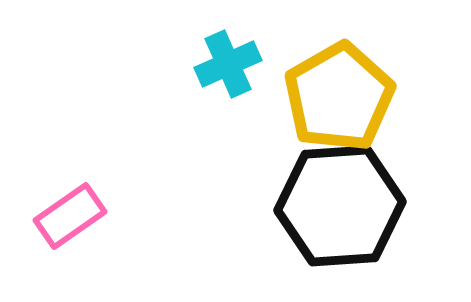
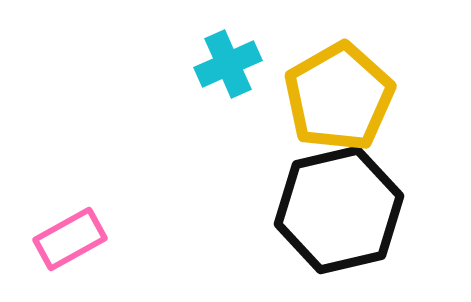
black hexagon: moved 1 px left, 4 px down; rotated 9 degrees counterclockwise
pink rectangle: moved 23 px down; rotated 6 degrees clockwise
